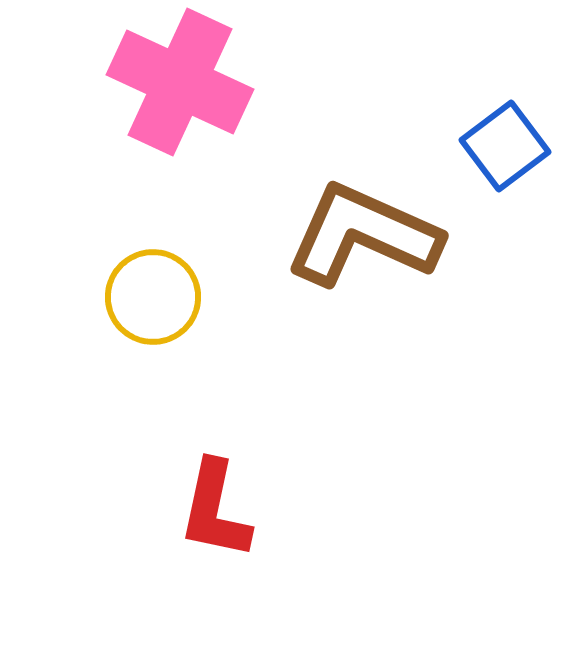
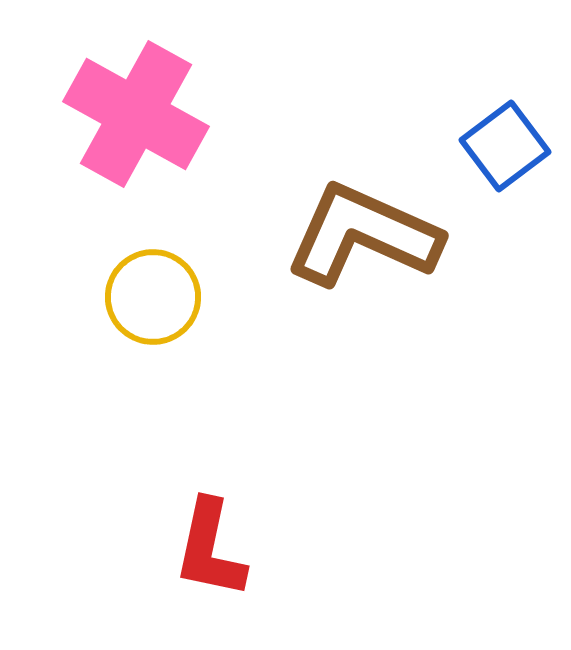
pink cross: moved 44 px left, 32 px down; rotated 4 degrees clockwise
red L-shape: moved 5 px left, 39 px down
